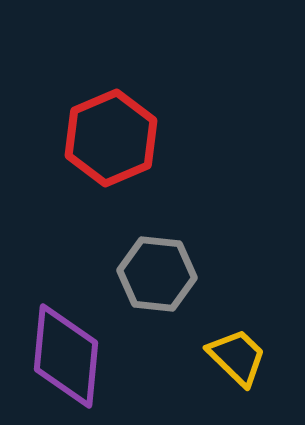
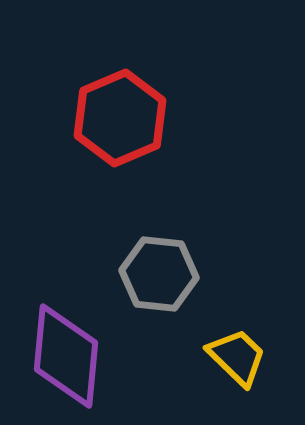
red hexagon: moved 9 px right, 20 px up
gray hexagon: moved 2 px right
